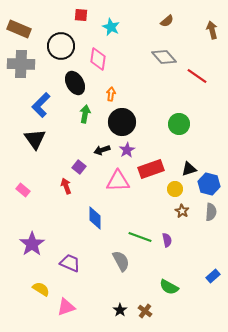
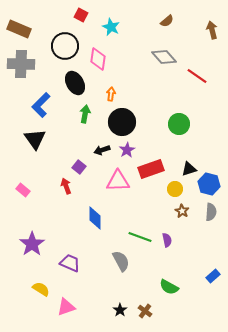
red square at (81, 15): rotated 24 degrees clockwise
black circle at (61, 46): moved 4 px right
